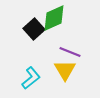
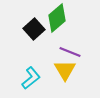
green diamond: moved 3 px right; rotated 16 degrees counterclockwise
